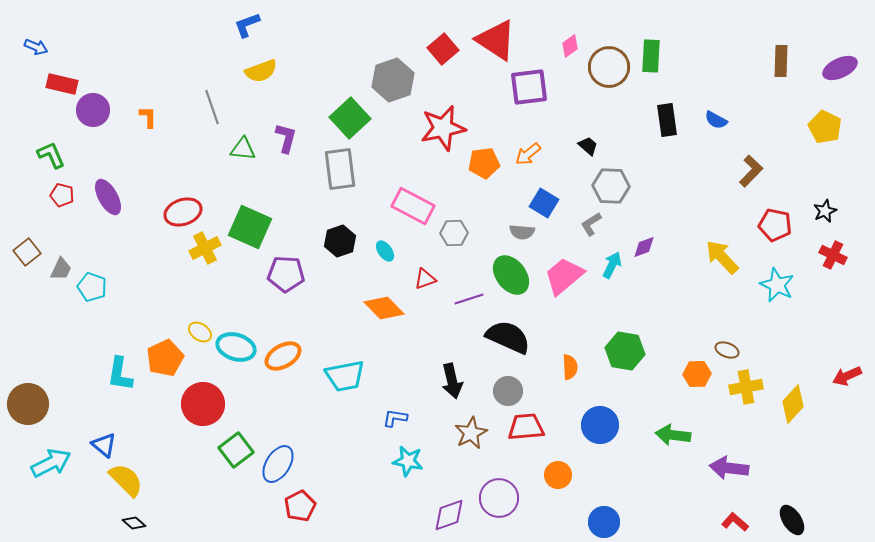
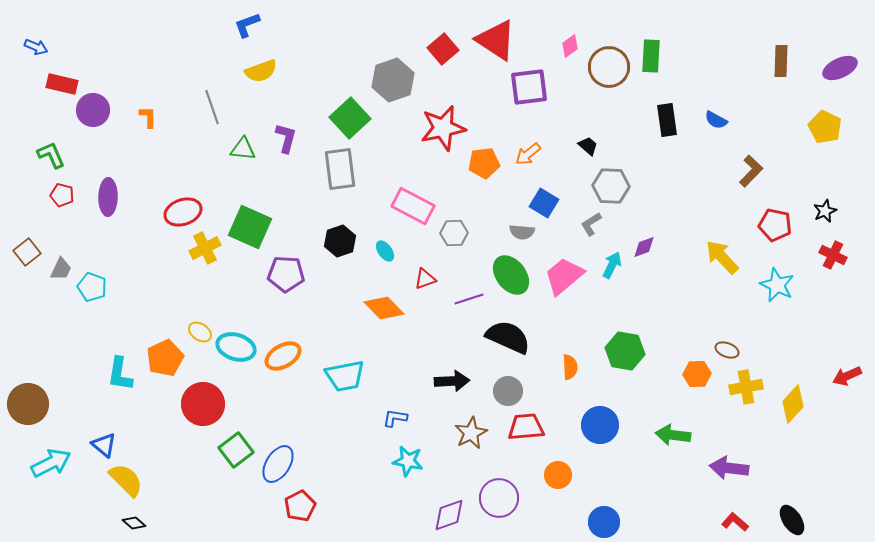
purple ellipse at (108, 197): rotated 30 degrees clockwise
black arrow at (452, 381): rotated 80 degrees counterclockwise
